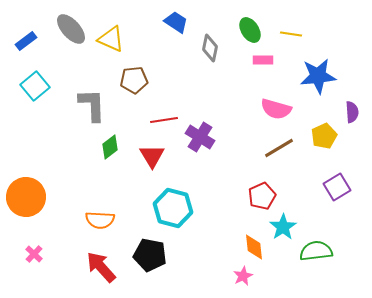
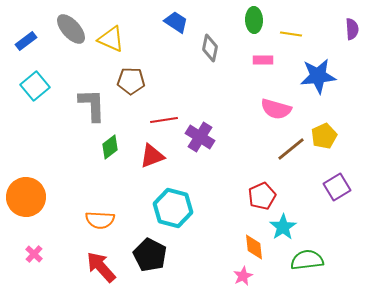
green ellipse: moved 4 px right, 10 px up; rotated 30 degrees clockwise
brown pentagon: moved 3 px left, 1 px down; rotated 8 degrees clockwise
purple semicircle: moved 83 px up
brown line: moved 12 px right, 1 px down; rotated 8 degrees counterclockwise
red triangle: rotated 40 degrees clockwise
green semicircle: moved 9 px left, 9 px down
black pentagon: rotated 16 degrees clockwise
